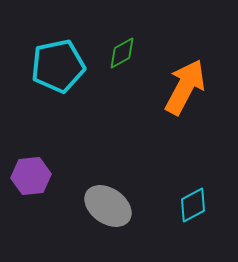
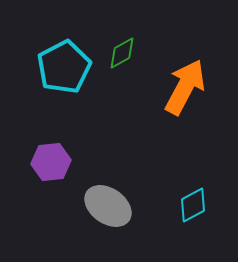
cyan pentagon: moved 6 px right, 1 px down; rotated 16 degrees counterclockwise
purple hexagon: moved 20 px right, 14 px up
